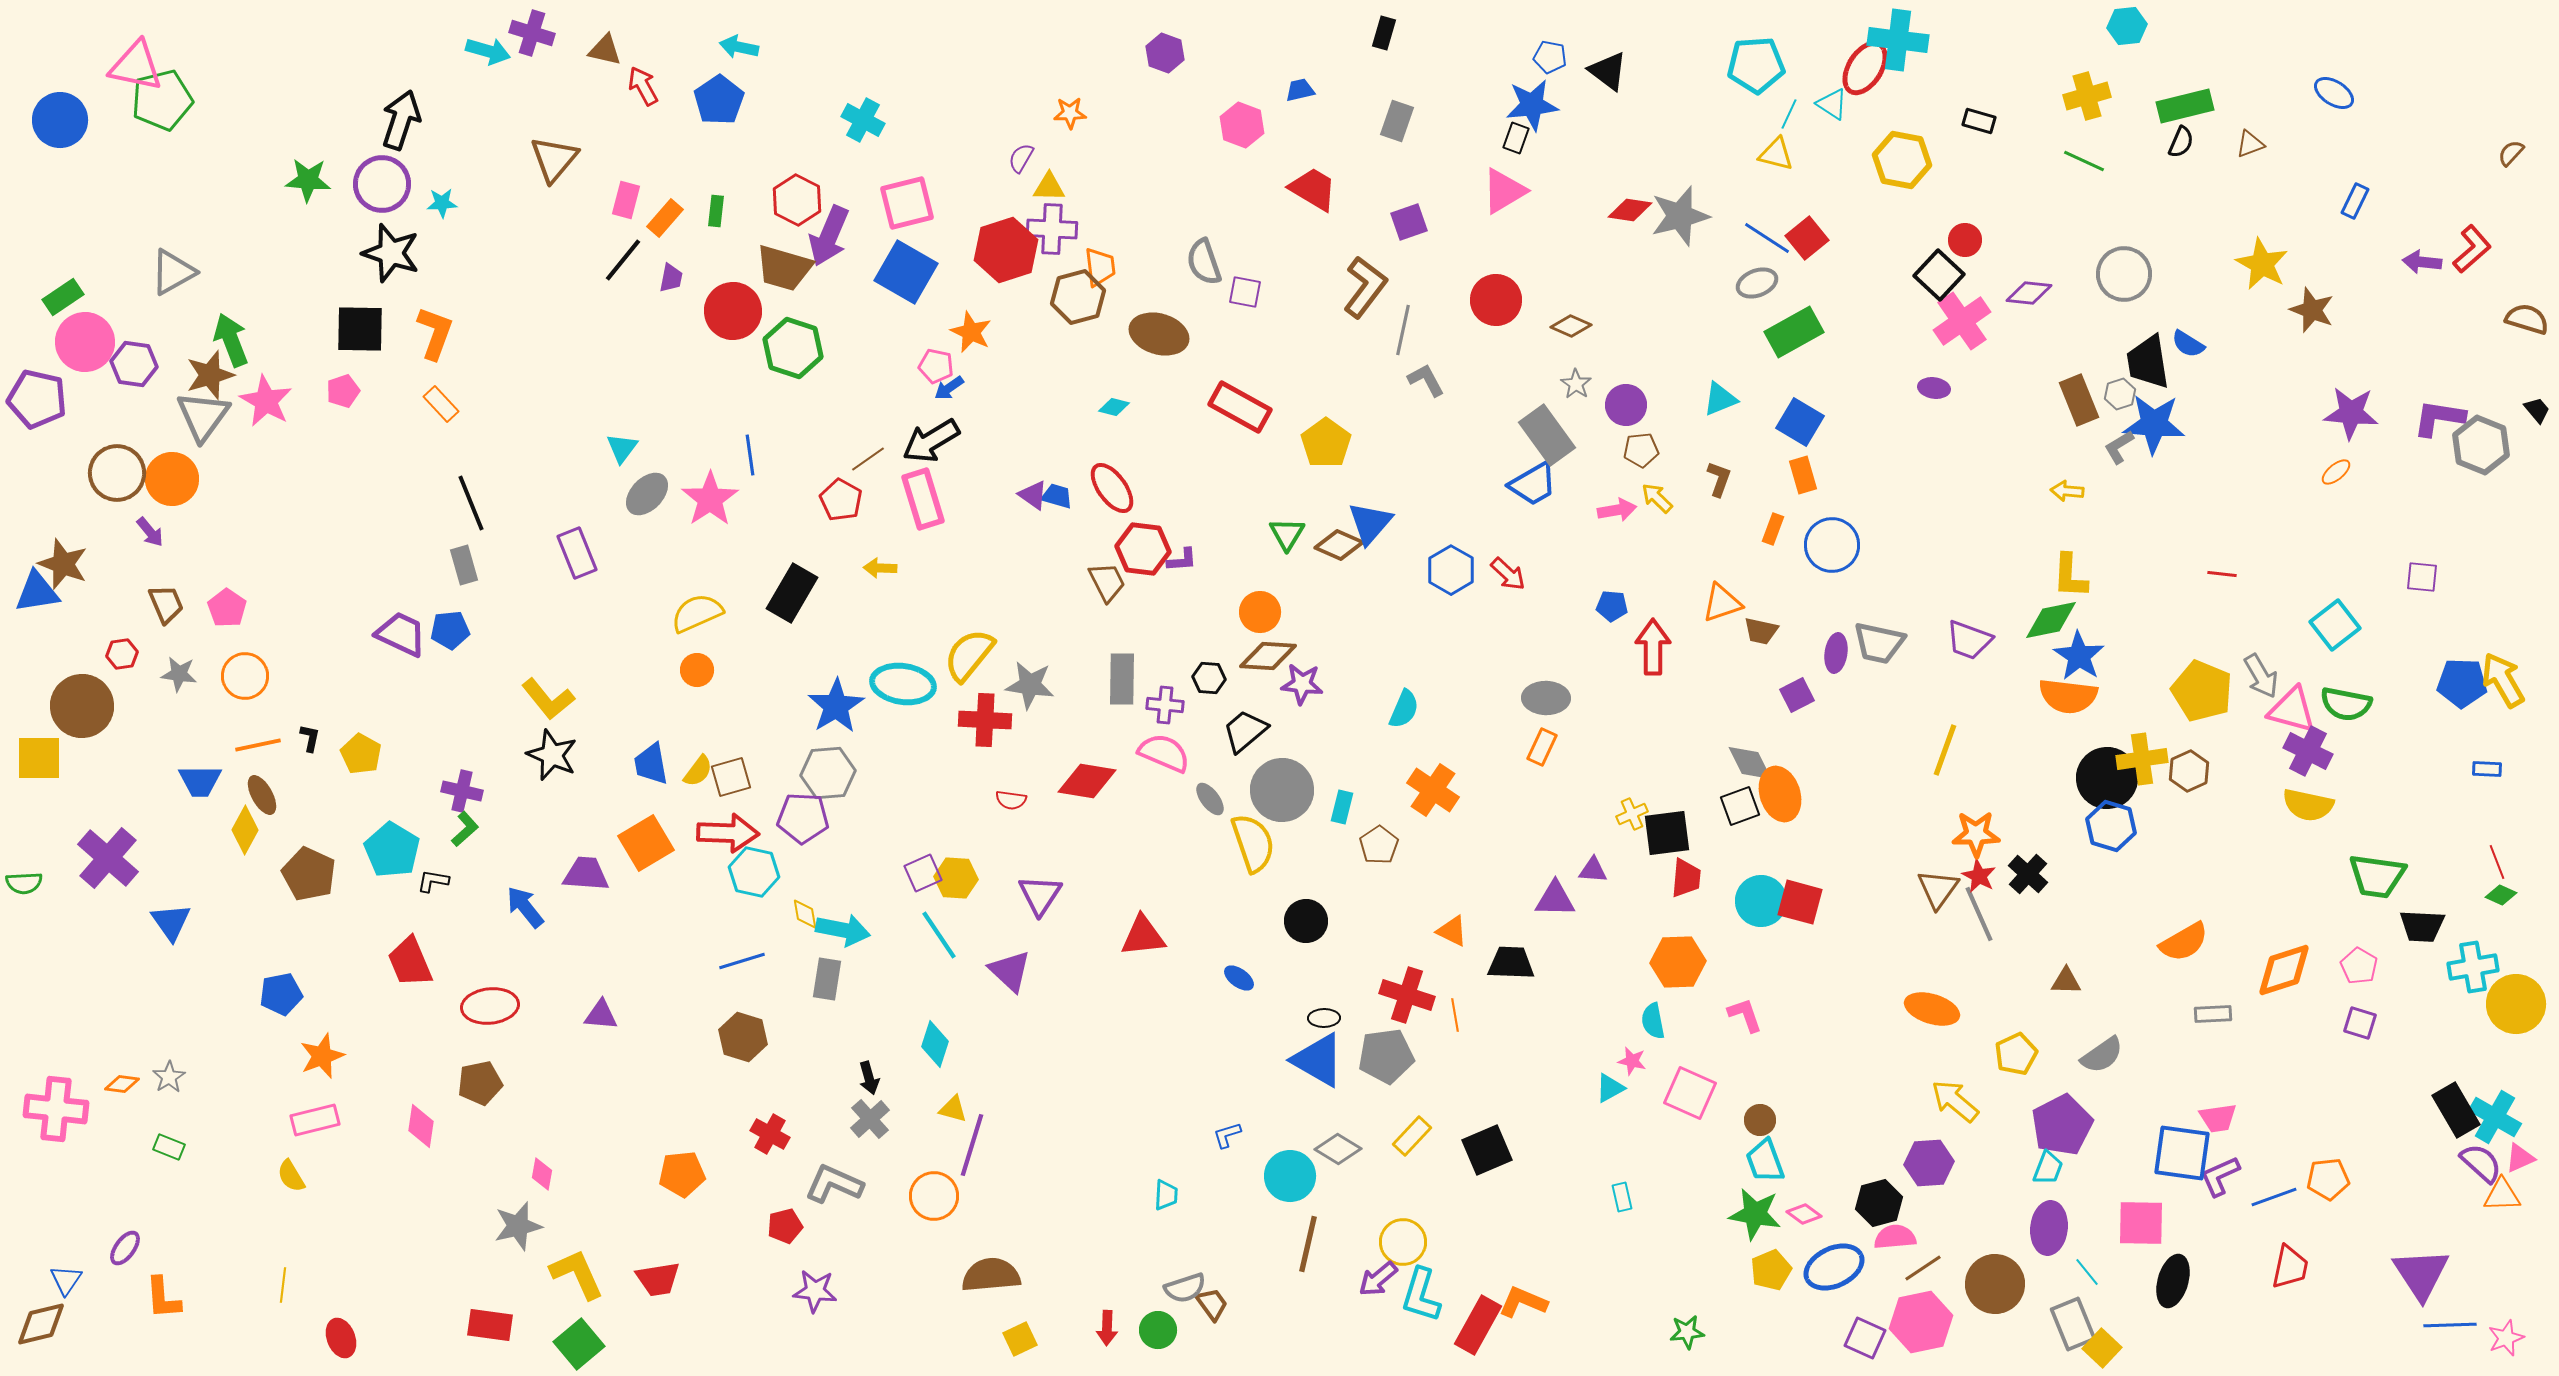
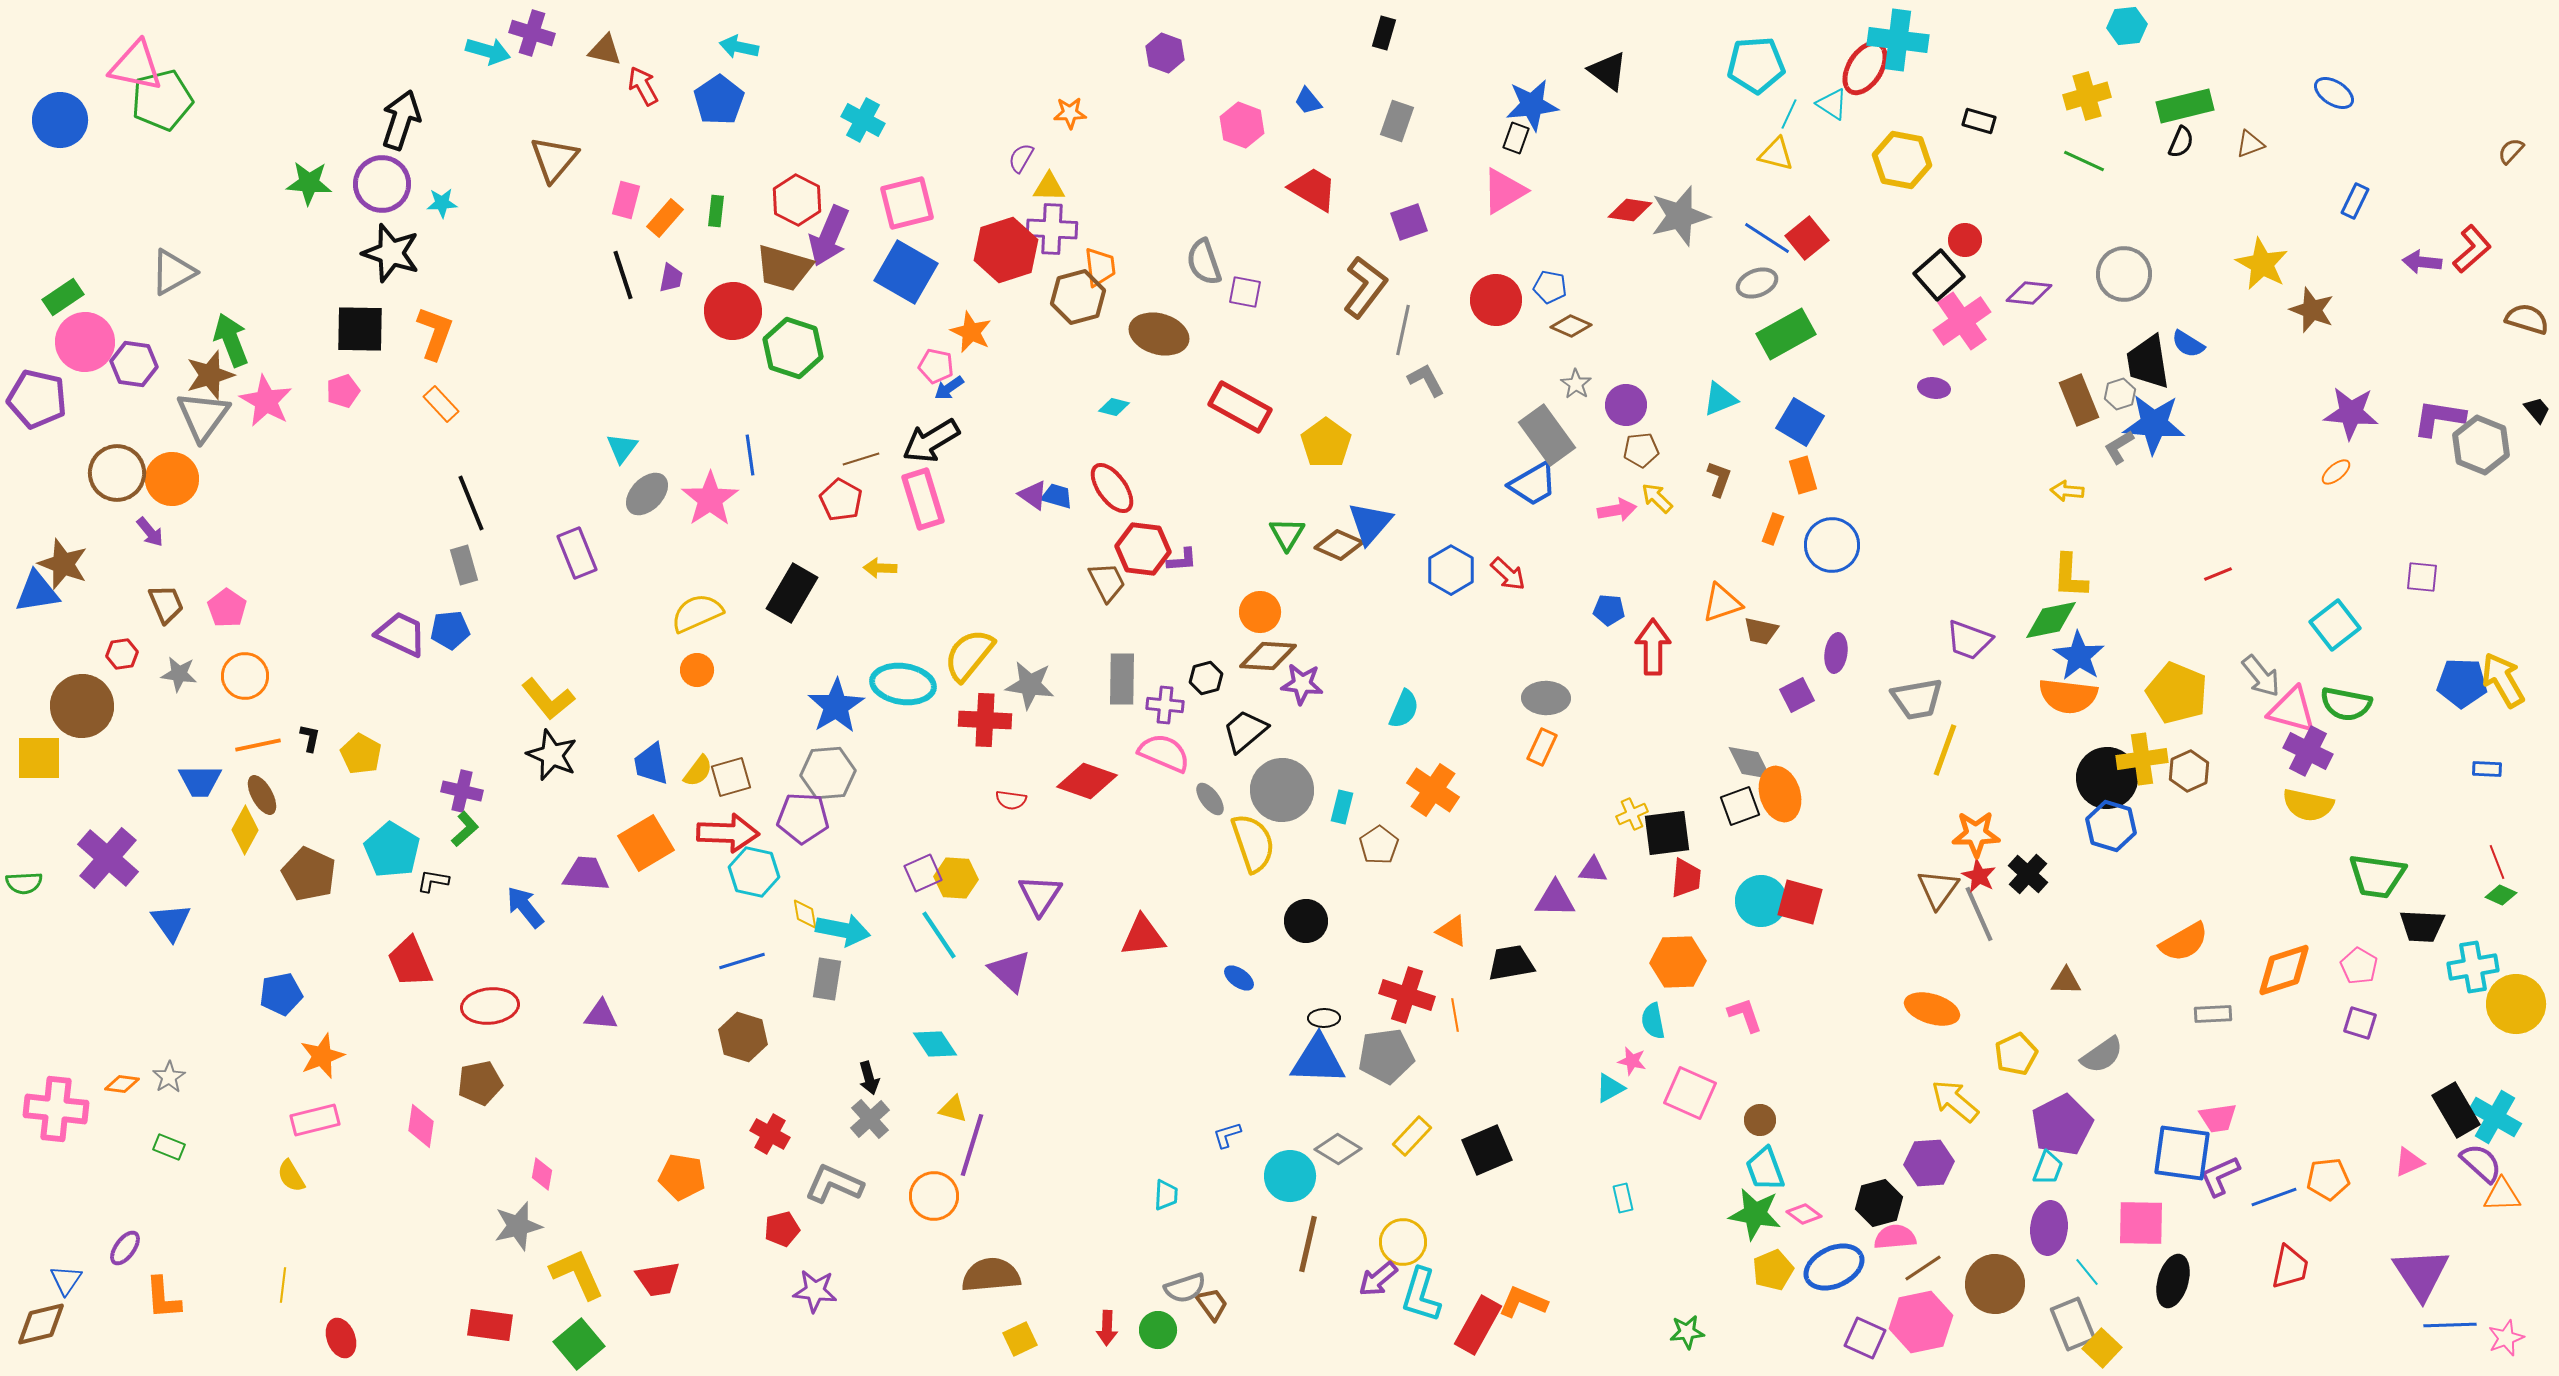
blue pentagon at (1550, 57): moved 230 px down
blue trapezoid at (1300, 90): moved 8 px right, 11 px down; rotated 116 degrees counterclockwise
brown semicircle at (2511, 153): moved 2 px up
green star at (308, 180): moved 1 px right, 3 px down
black line at (623, 260): moved 15 px down; rotated 57 degrees counterclockwise
black square at (1939, 275): rotated 6 degrees clockwise
green rectangle at (1794, 332): moved 8 px left, 2 px down
brown line at (868, 459): moved 7 px left; rotated 18 degrees clockwise
red line at (2222, 574): moved 4 px left; rotated 28 degrees counterclockwise
blue pentagon at (1612, 606): moved 3 px left, 4 px down
gray trapezoid at (1879, 643): moved 38 px right, 56 px down; rotated 22 degrees counterclockwise
gray arrow at (2261, 676): rotated 9 degrees counterclockwise
black hexagon at (1209, 678): moved 3 px left; rotated 20 degrees counterclockwise
yellow pentagon at (2202, 691): moved 25 px left, 2 px down
red diamond at (1087, 781): rotated 10 degrees clockwise
black trapezoid at (1511, 963): rotated 12 degrees counterclockwise
cyan diamond at (935, 1044): rotated 51 degrees counterclockwise
blue triangle at (1318, 1060): rotated 28 degrees counterclockwise
pink triangle at (2520, 1158): moved 111 px left, 4 px down
cyan trapezoid at (1765, 1161): moved 8 px down
orange pentagon at (682, 1174): moved 3 px down; rotated 15 degrees clockwise
cyan rectangle at (1622, 1197): moved 1 px right, 1 px down
red pentagon at (785, 1226): moved 3 px left, 3 px down
yellow pentagon at (1771, 1270): moved 2 px right
